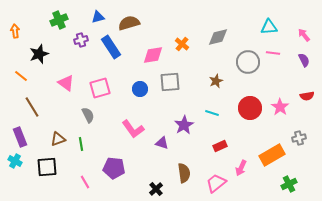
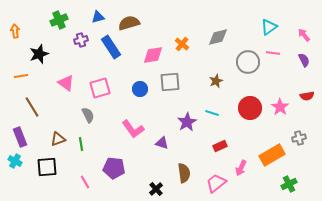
cyan triangle at (269, 27): rotated 30 degrees counterclockwise
orange line at (21, 76): rotated 48 degrees counterclockwise
purple star at (184, 125): moved 3 px right, 3 px up
